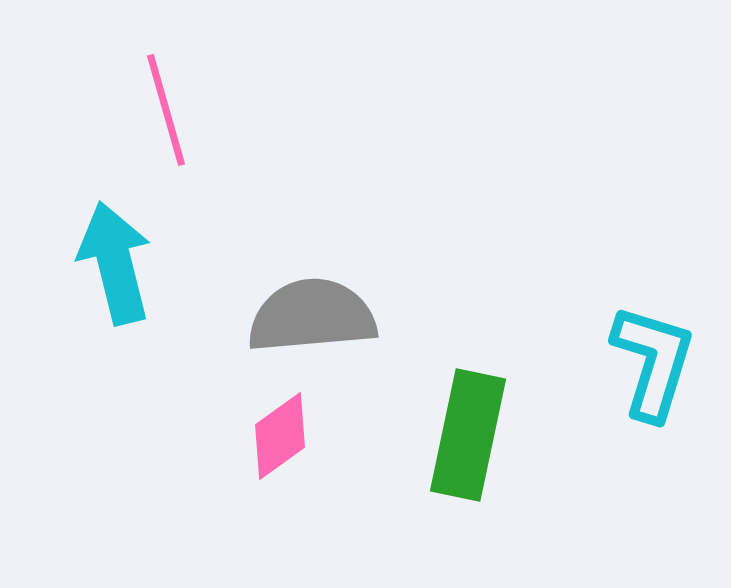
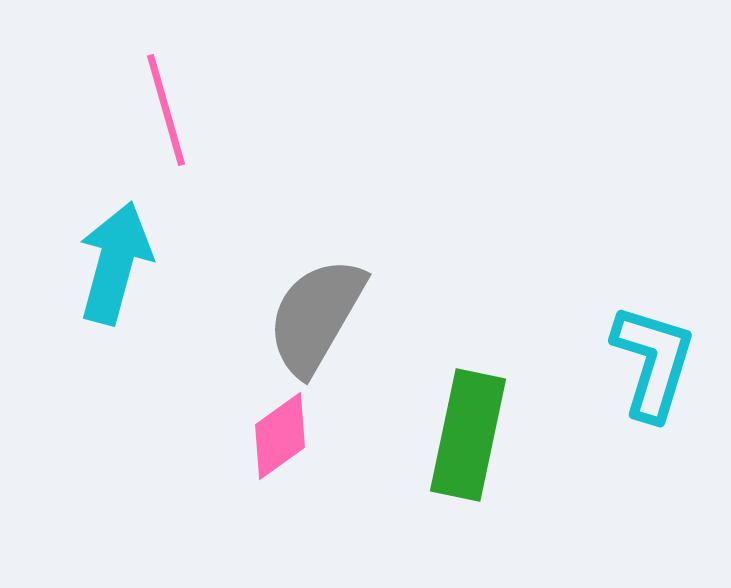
cyan arrow: rotated 29 degrees clockwise
gray semicircle: moved 4 px right; rotated 55 degrees counterclockwise
